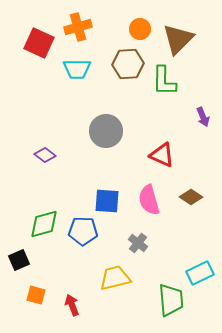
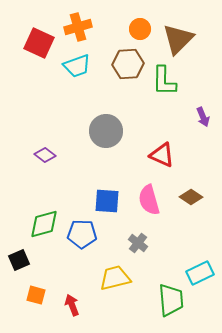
cyan trapezoid: moved 3 px up; rotated 20 degrees counterclockwise
blue pentagon: moved 1 px left, 3 px down
